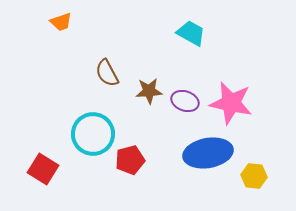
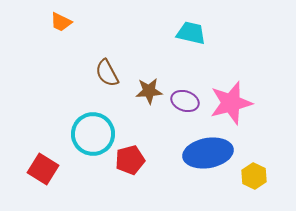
orange trapezoid: rotated 45 degrees clockwise
cyan trapezoid: rotated 16 degrees counterclockwise
pink star: rotated 27 degrees counterclockwise
yellow hexagon: rotated 20 degrees clockwise
